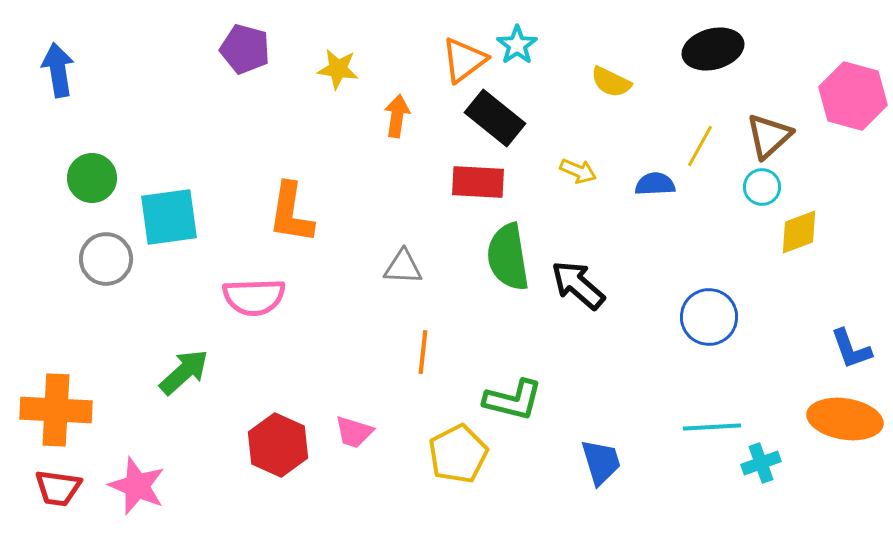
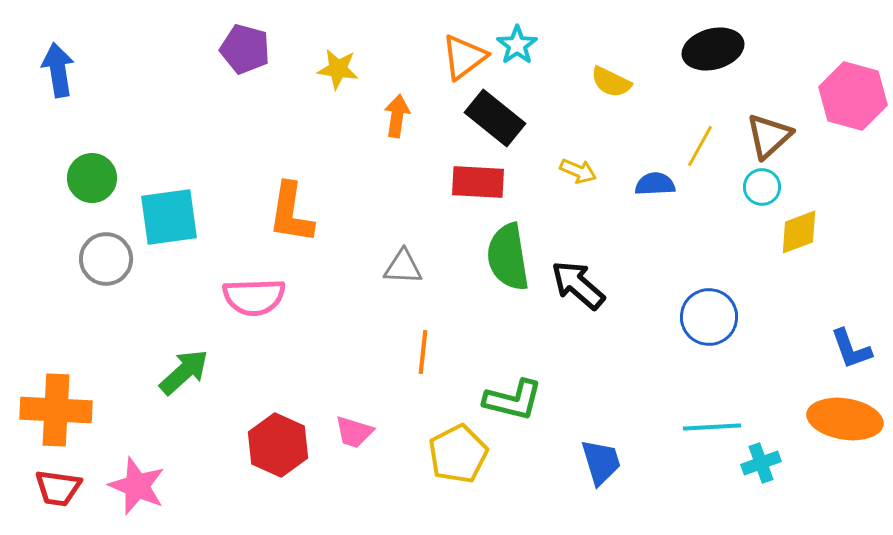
orange triangle: moved 3 px up
